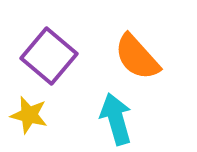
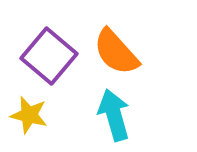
orange semicircle: moved 21 px left, 5 px up
cyan arrow: moved 2 px left, 4 px up
